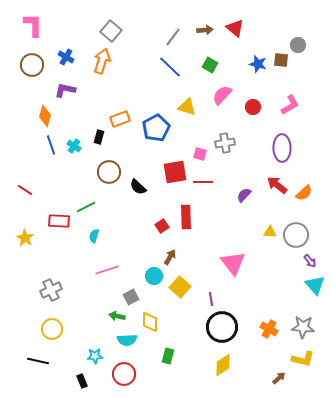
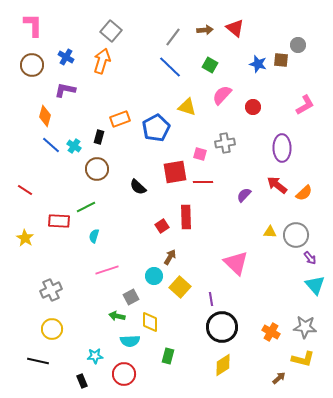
pink L-shape at (290, 105): moved 15 px right
blue line at (51, 145): rotated 30 degrees counterclockwise
brown circle at (109, 172): moved 12 px left, 3 px up
purple arrow at (310, 261): moved 3 px up
pink triangle at (233, 263): moved 3 px right; rotated 8 degrees counterclockwise
gray star at (303, 327): moved 2 px right
orange cross at (269, 329): moved 2 px right, 3 px down
cyan semicircle at (127, 340): moved 3 px right, 1 px down
